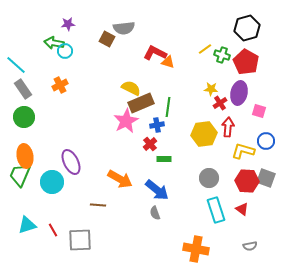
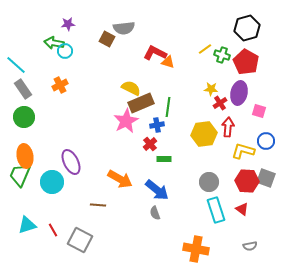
gray circle at (209, 178): moved 4 px down
gray square at (80, 240): rotated 30 degrees clockwise
